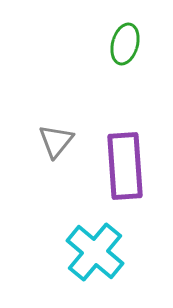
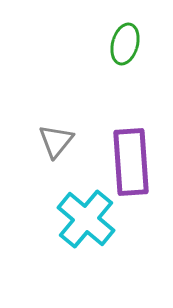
purple rectangle: moved 6 px right, 4 px up
cyan cross: moved 9 px left, 33 px up
